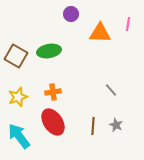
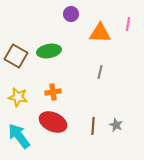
gray line: moved 11 px left, 18 px up; rotated 56 degrees clockwise
yellow star: rotated 30 degrees clockwise
red ellipse: rotated 32 degrees counterclockwise
